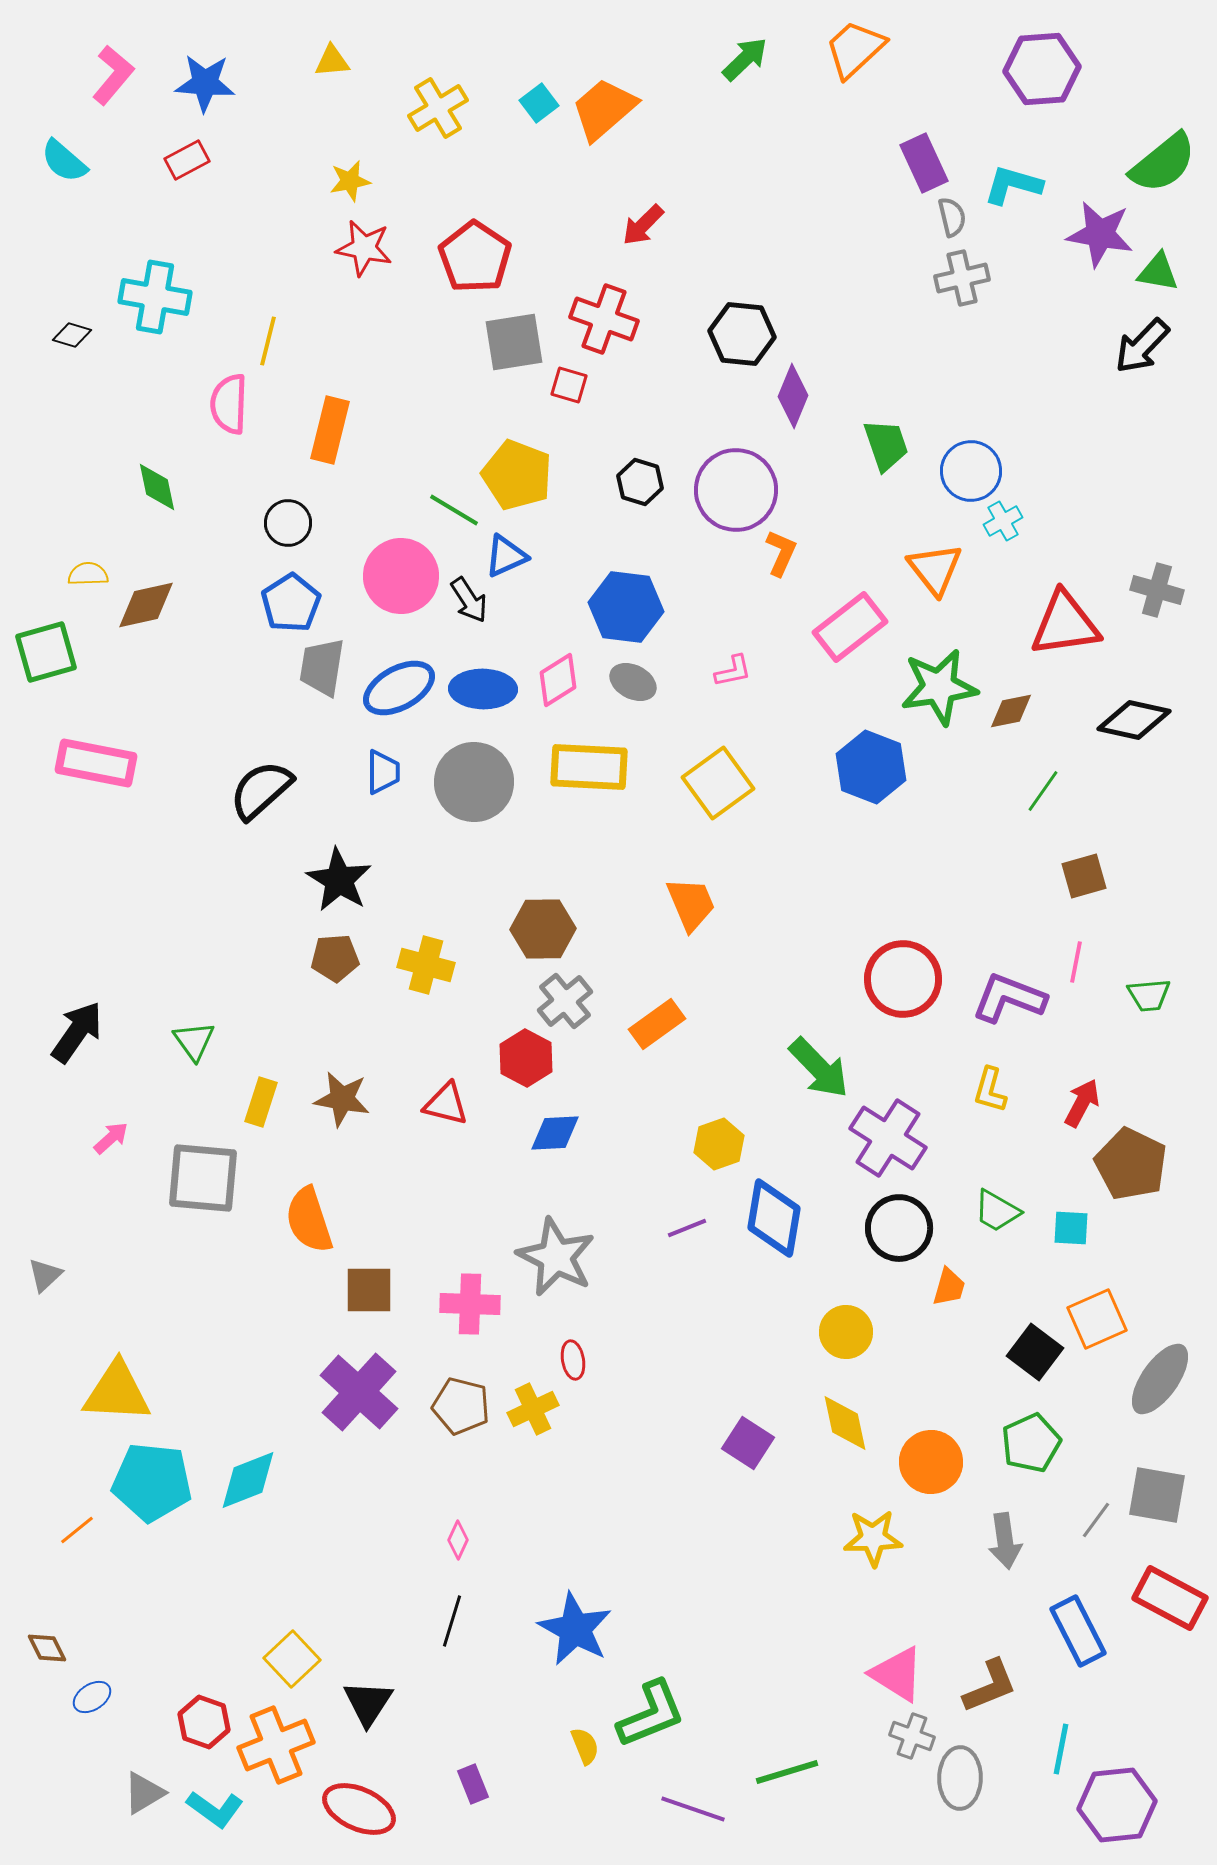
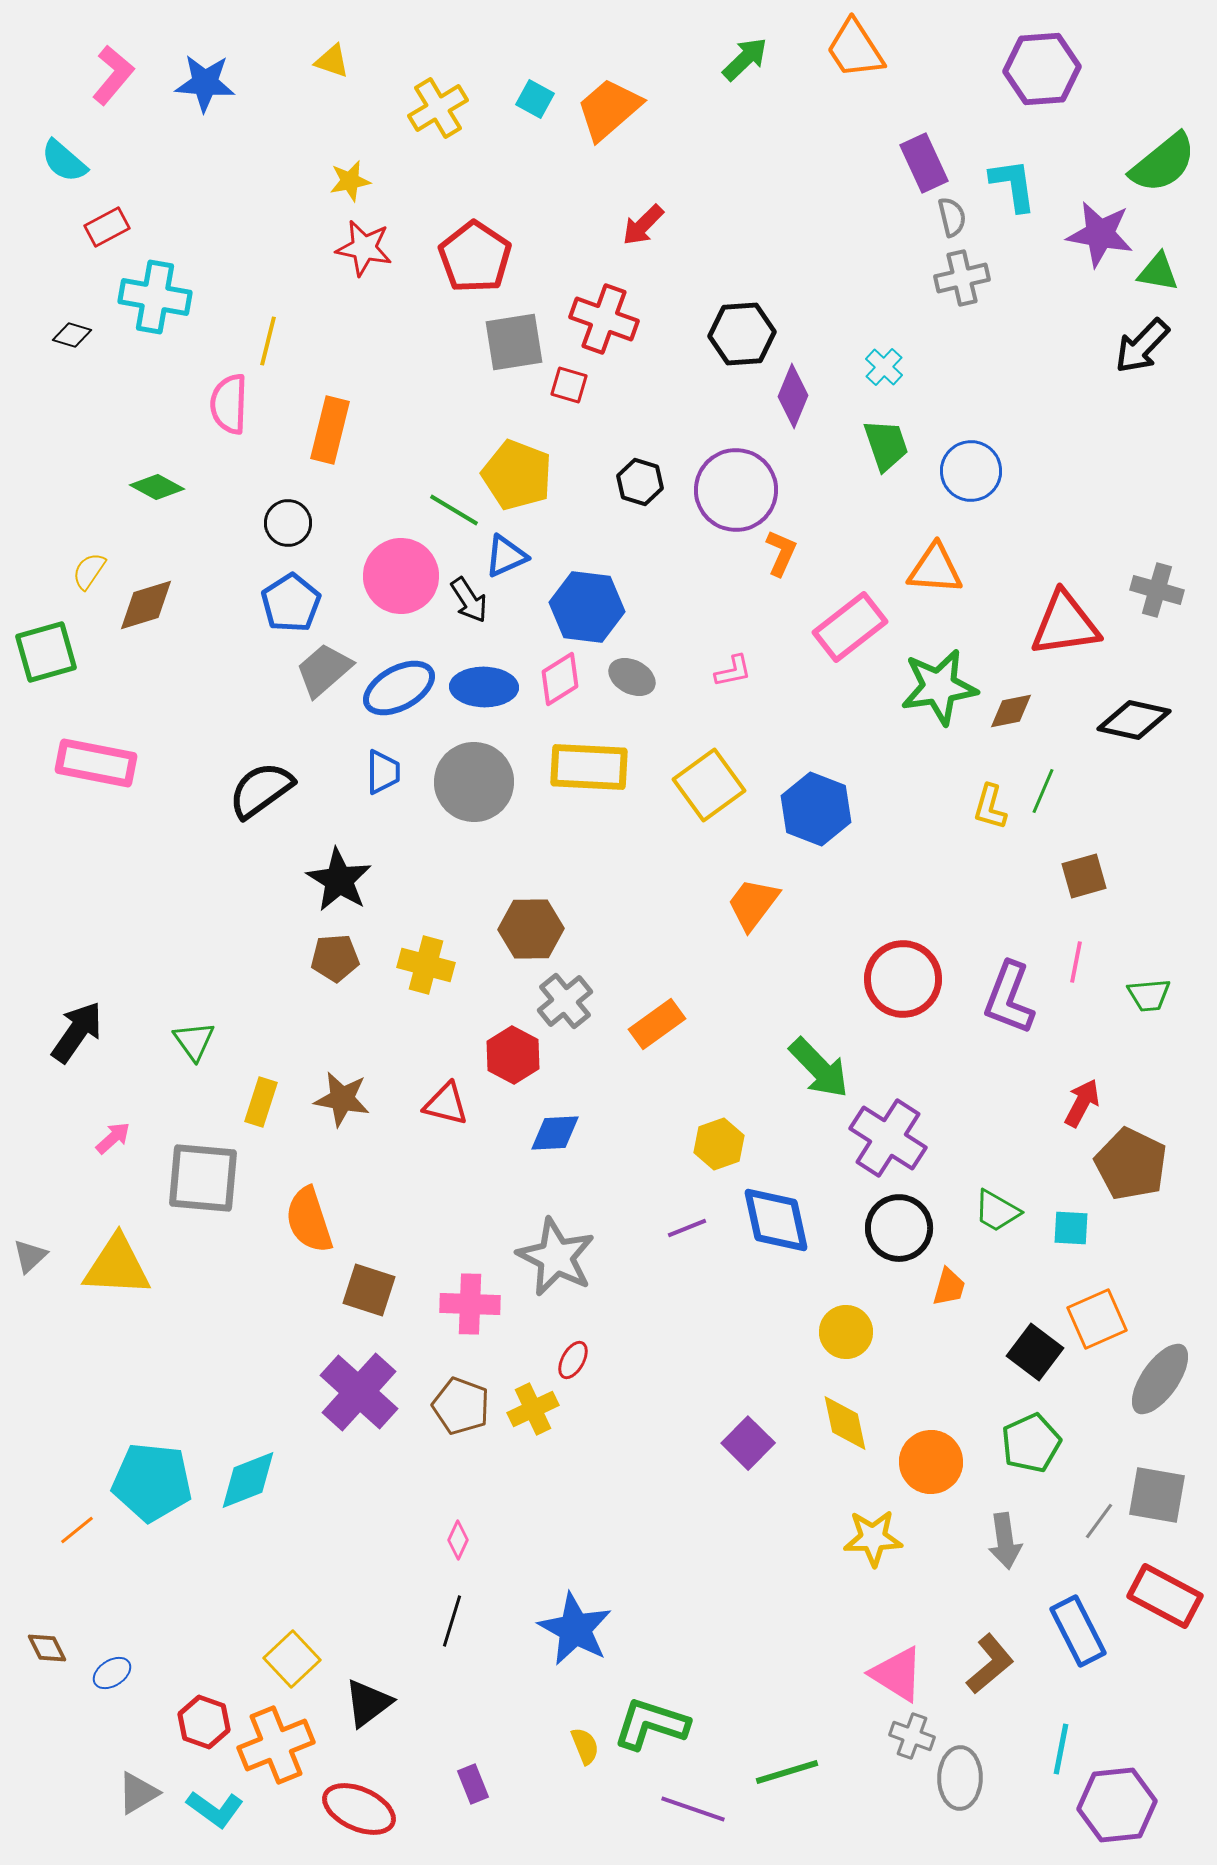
orange trapezoid at (855, 49): rotated 80 degrees counterclockwise
yellow triangle at (332, 61): rotated 24 degrees clockwise
cyan square at (539, 103): moved 4 px left, 4 px up; rotated 24 degrees counterclockwise
orange trapezoid at (604, 109): moved 5 px right
red rectangle at (187, 160): moved 80 px left, 67 px down
cyan L-shape at (1013, 185): rotated 66 degrees clockwise
black hexagon at (742, 334): rotated 10 degrees counterclockwise
green diamond at (157, 487): rotated 50 degrees counterclockwise
cyan cross at (1003, 521): moved 119 px left, 154 px up; rotated 18 degrees counterclockwise
orange triangle at (935, 569): rotated 48 degrees counterclockwise
yellow semicircle at (88, 574): moved 1 px right, 3 px up; rotated 54 degrees counterclockwise
brown diamond at (146, 605): rotated 4 degrees counterclockwise
blue hexagon at (626, 607): moved 39 px left
gray trapezoid at (322, 667): moved 2 px right, 3 px down; rotated 40 degrees clockwise
pink diamond at (558, 680): moved 2 px right, 1 px up
gray ellipse at (633, 682): moved 1 px left, 5 px up
blue ellipse at (483, 689): moved 1 px right, 2 px up
blue hexagon at (871, 767): moved 55 px left, 42 px down
yellow square at (718, 783): moved 9 px left, 2 px down
black semicircle at (261, 790): rotated 6 degrees clockwise
green line at (1043, 791): rotated 12 degrees counterclockwise
orange trapezoid at (691, 904): moved 62 px right; rotated 120 degrees counterclockwise
brown hexagon at (543, 929): moved 12 px left
purple L-shape at (1009, 998): rotated 90 degrees counterclockwise
red hexagon at (526, 1058): moved 13 px left, 3 px up
yellow L-shape at (990, 1090): moved 283 px up
pink arrow at (111, 1138): moved 2 px right
blue diamond at (774, 1218): moved 2 px right, 2 px down; rotated 22 degrees counterclockwise
gray triangle at (45, 1275): moved 15 px left, 19 px up
brown square at (369, 1290): rotated 18 degrees clockwise
red ellipse at (573, 1360): rotated 39 degrees clockwise
yellow triangle at (117, 1392): moved 126 px up
brown pentagon at (461, 1406): rotated 6 degrees clockwise
purple square at (748, 1443): rotated 12 degrees clockwise
gray line at (1096, 1520): moved 3 px right, 1 px down
red rectangle at (1170, 1598): moved 5 px left, 2 px up
brown L-shape at (990, 1686): moved 22 px up; rotated 18 degrees counterclockwise
blue ellipse at (92, 1697): moved 20 px right, 24 px up
black triangle at (368, 1703): rotated 20 degrees clockwise
green L-shape at (651, 1714): moved 10 px down; rotated 140 degrees counterclockwise
gray triangle at (144, 1793): moved 6 px left
